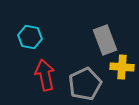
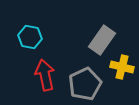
gray rectangle: moved 3 px left; rotated 56 degrees clockwise
yellow cross: rotated 10 degrees clockwise
